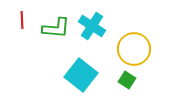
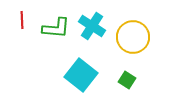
yellow circle: moved 1 px left, 12 px up
